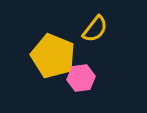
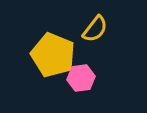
yellow pentagon: moved 1 px up
